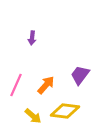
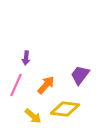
purple arrow: moved 6 px left, 20 px down
yellow diamond: moved 2 px up
